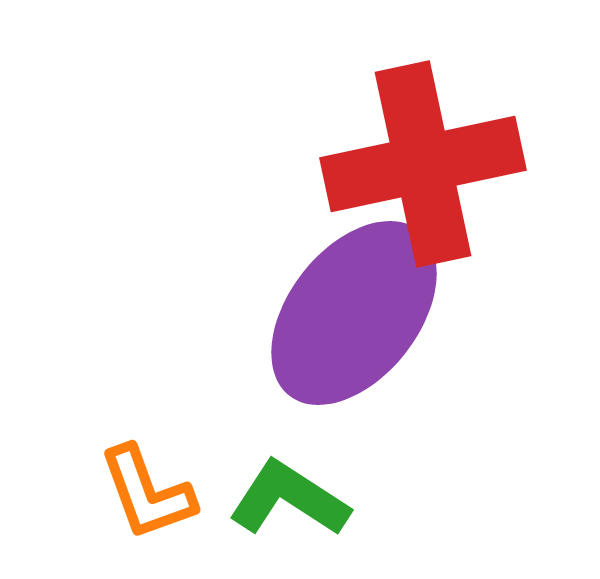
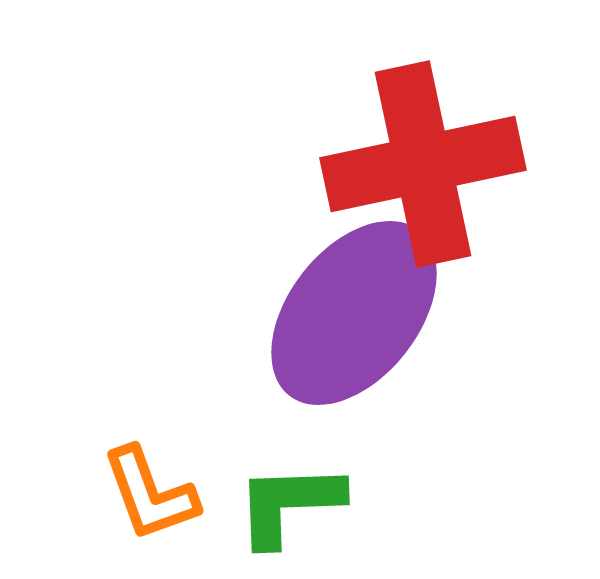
orange L-shape: moved 3 px right, 1 px down
green L-shape: moved 5 px down; rotated 35 degrees counterclockwise
